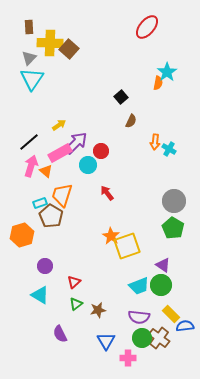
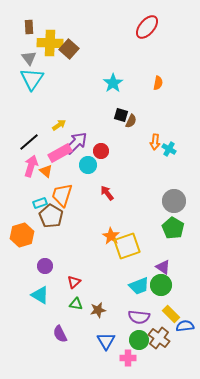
gray triangle at (29, 58): rotated 21 degrees counterclockwise
cyan star at (167, 72): moved 54 px left, 11 px down
black square at (121, 97): moved 18 px down; rotated 32 degrees counterclockwise
purple triangle at (163, 265): moved 2 px down
green triangle at (76, 304): rotated 48 degrees clockwise
green circle at (142, 338): moved 3 px left, 2 px down
